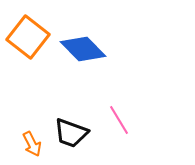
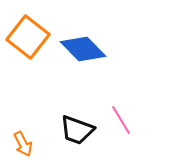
pink line: moved 2 px right
black trapezoid: moved 6 px right, 3 px up
orange arrow: moved 9 px left
